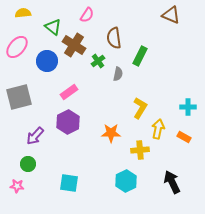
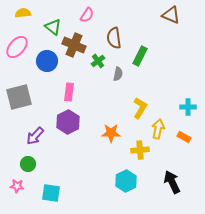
brown cross: rotated 10 degrees counterclockwise
pink rectangle: rotated 48 degrees counterclockwise
cyan square: moved 18 px left, 10 px down
